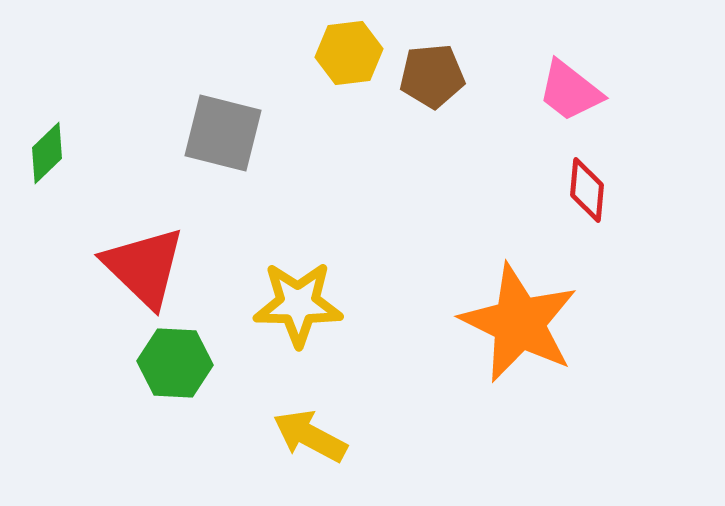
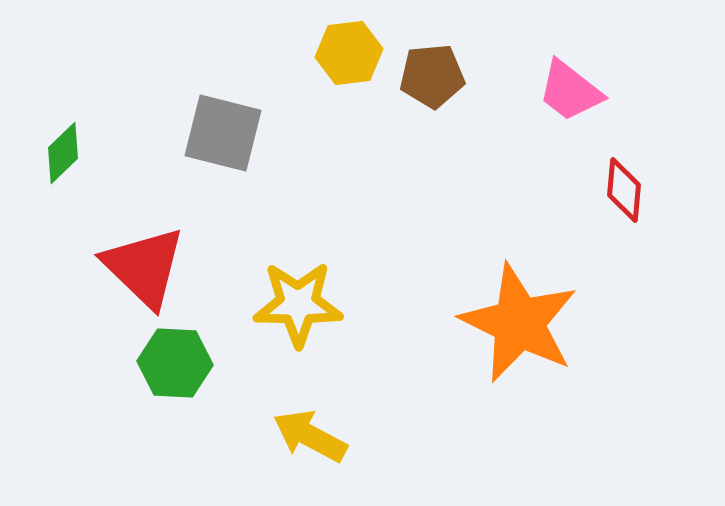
green diamond: moved 16 px right
red diamond: moved 37 px right
